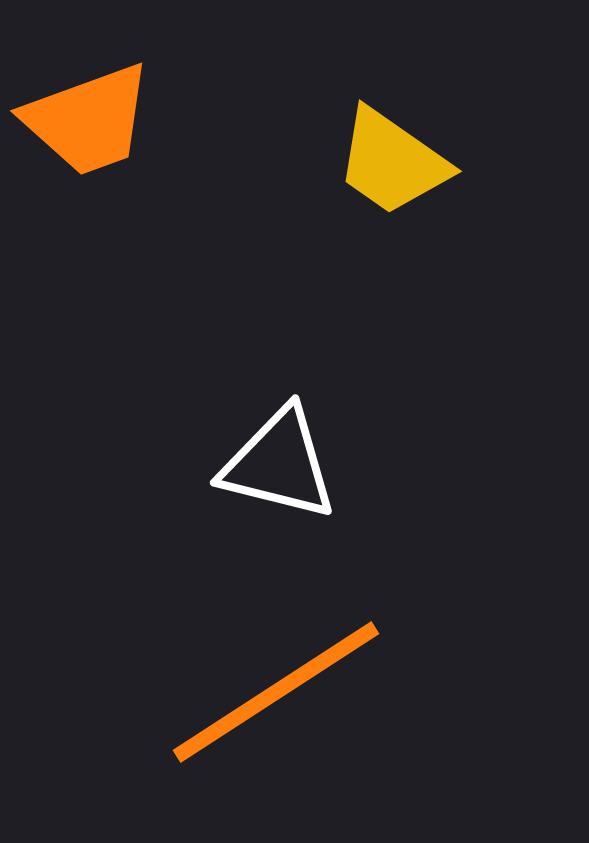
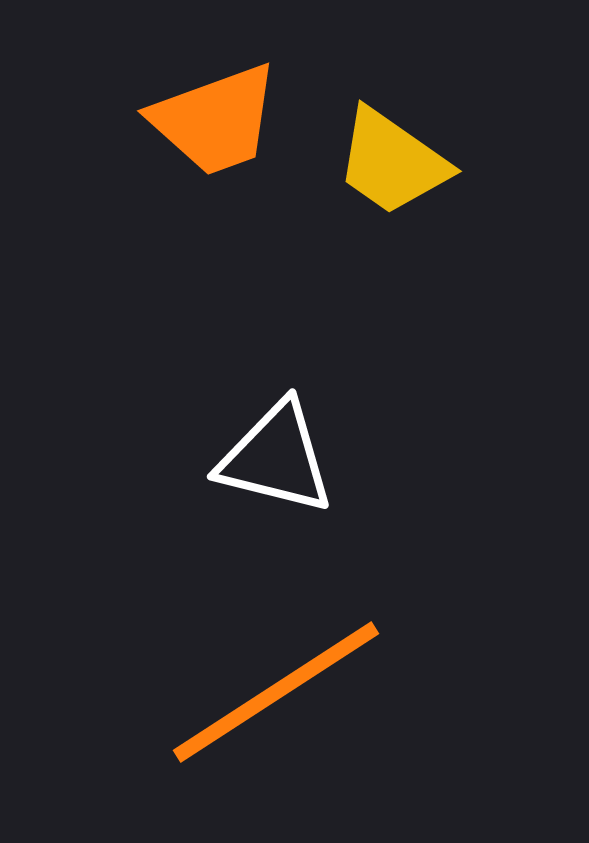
orange trapezoid: moved 127 px right
white triangle: moved 3 px left, 6 px up
